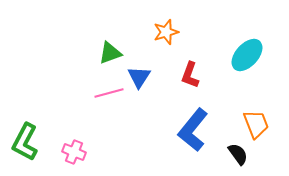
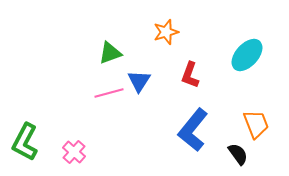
blue triangle: moved 4 px down
pink cross: rotated 20 degrees clockwise
